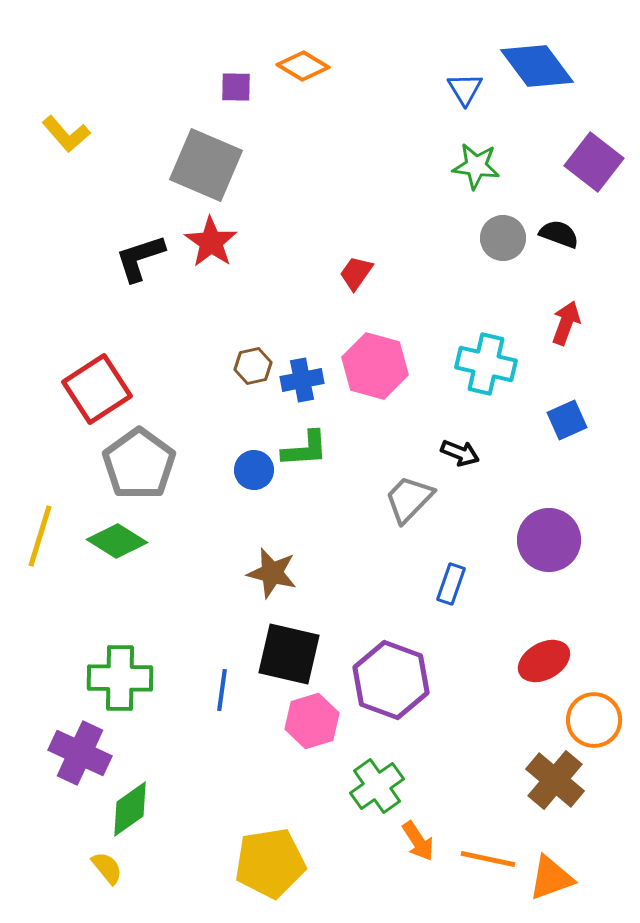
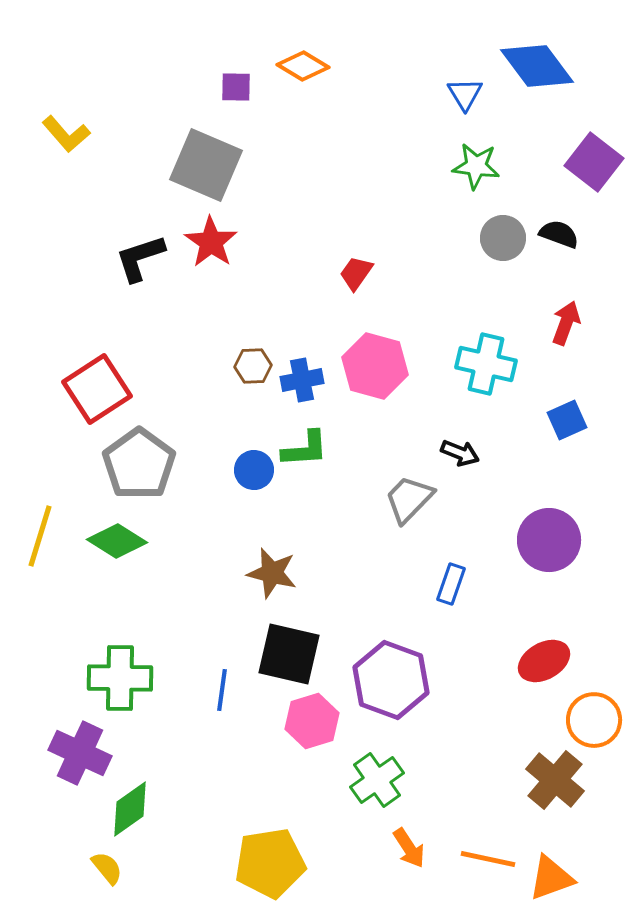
blue triangle at (465, 89): moved 5 px down
brown hexagon at (253, 366): rotated 9 degrees clockwise
green cross at (377, 786): moved 6 px up
orange arrow at (418, 841): moved 9 px left, 7 px down
